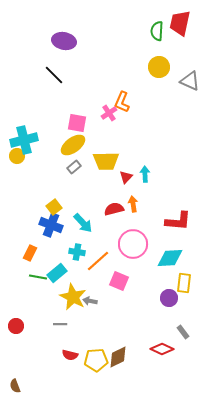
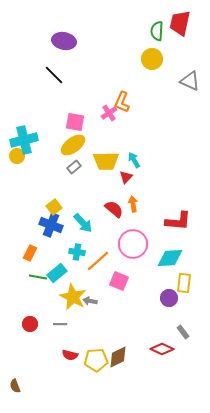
yellow circle at (159, 67): moved 7 px left, 8 px up
pink square at (77, 123): moved 2 px left, 1 px up
cyan arrow at (145, 174): moved 11 px left, 14 px up; rotated 28 degrees counterclockwise
red semicircle at (114, 209): rotated 54 degrees clockwise
red circle at (16, 326): moved 14 px right, 2 px up
